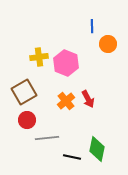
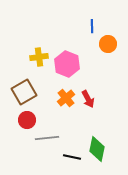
pink hexagon: moved 1 px right, 1 px down
orange cross: moved 3 px up
